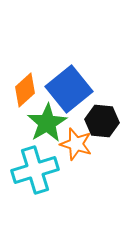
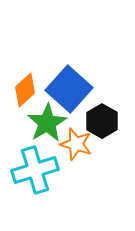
blue square: rotated 9 degrees counterclockwise
black hexagon: rotated 24 degrees clockwise
